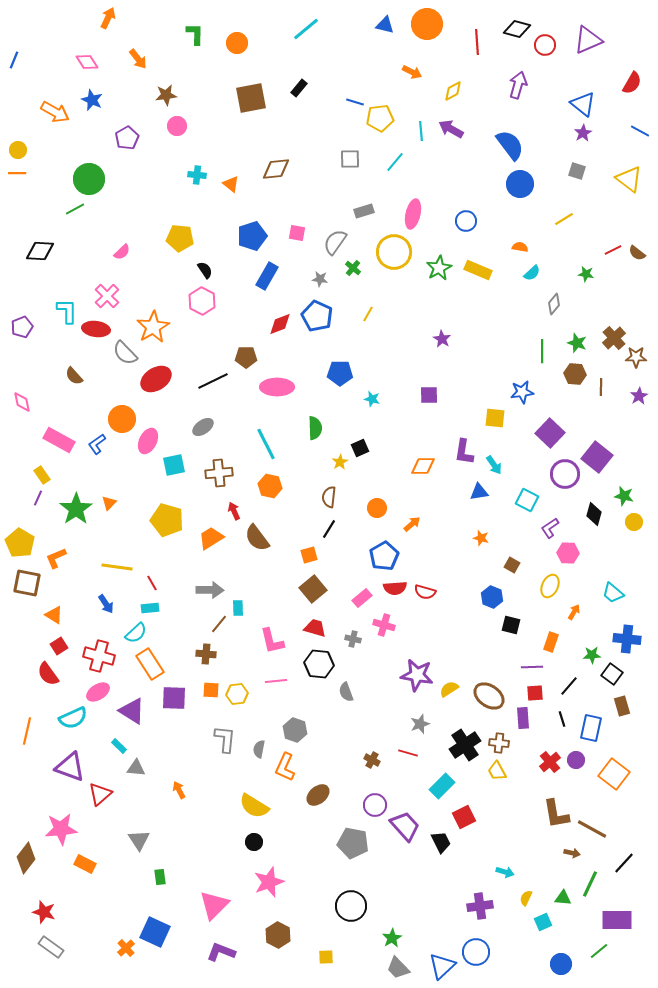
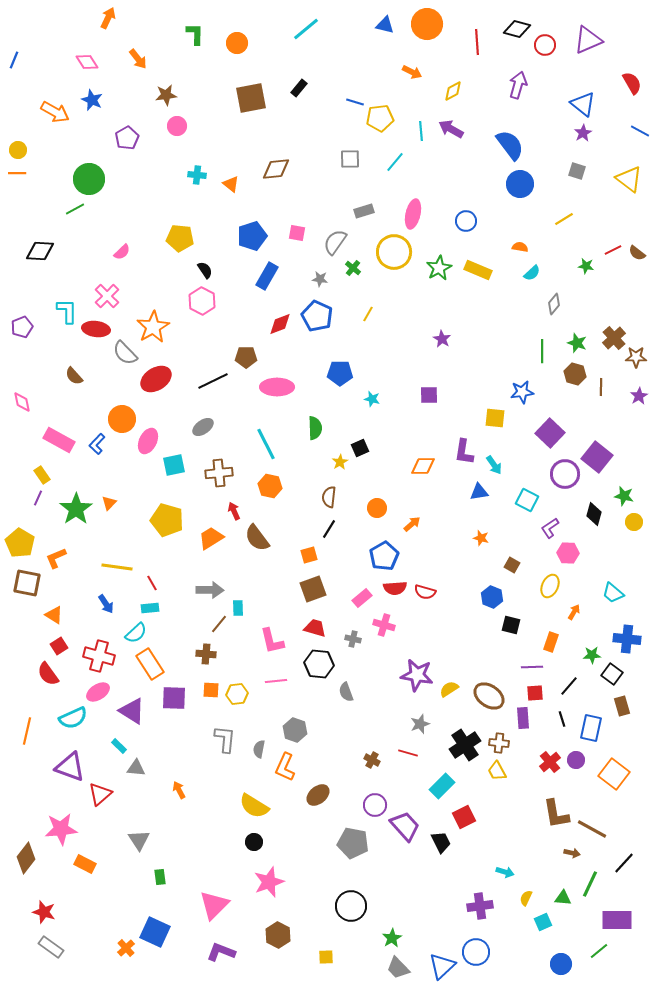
red semicircle at (632, 83): rotated 60 degrees counterclockwise
green star at (586, 274): moved 8 px up
brown hexagon at (575, 374): rotated 10 degrees clockwise
blue L-shape at (97, 444): rotated 10 degrees counterclockwise
brown square at (313, 589): rotated 20 degrees clockwise
